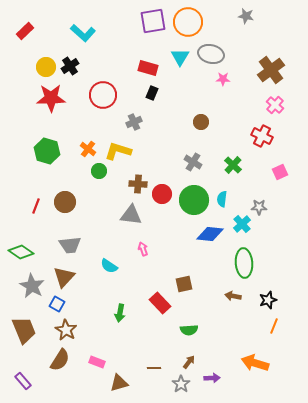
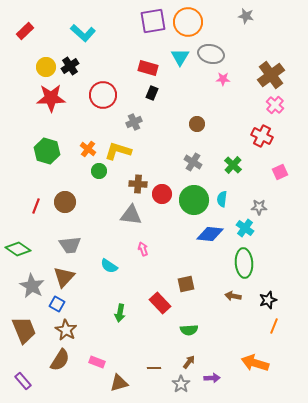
brown cross at (271, 70): moved 5 px down
brown circle at (201, 122): moved 4 px left, 2 px down
cyan cross at (242, 224): moved 3 px right, 4 px down; rotated 12 degrees counterclockwise
green diamond at (21, 252): moved 3 px left, 3 px up
brown square at (184, 284): moved 2 px right
